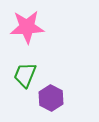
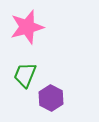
pink star: rotated 12 degrees counterclockwise
